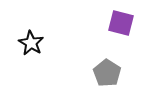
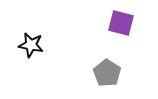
black star: moved 2 px down; rotated 20 degrees counterclockwise
